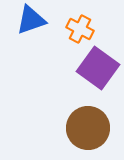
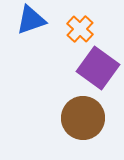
orange cross: rotated 16 degrees clockwise
brown circle: moved 5 px left, 10 px up
